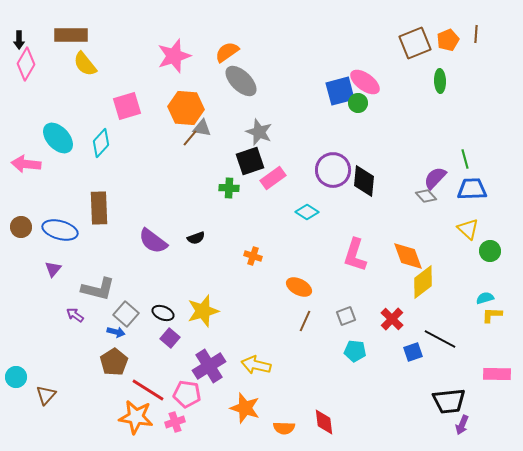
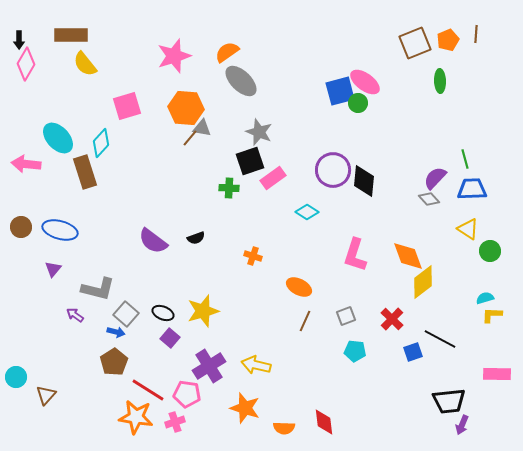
gray diamond at (426, 196): moved 3 px right, 3 px down
brown rectangle at (99, 208): moved 14 px left, 36 px up; rotated 16 degrees counterclockwise
yellow triangle at (468, 229): rotated 10 degrees counterclockwise
